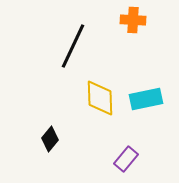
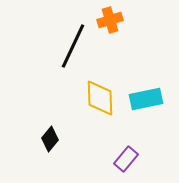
orange cross: moved 23 px left; rotated 20 degrees counterclockwise
